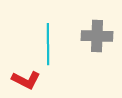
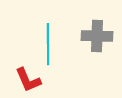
red L-shape: moved 2 px right; rotated 40 degrees clockwise
